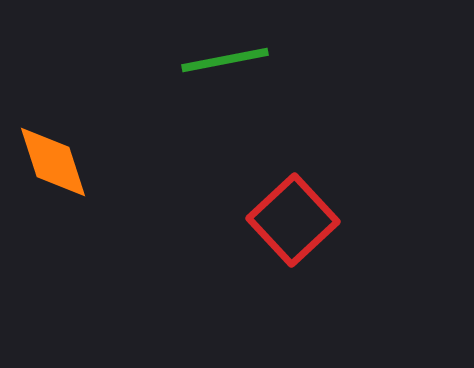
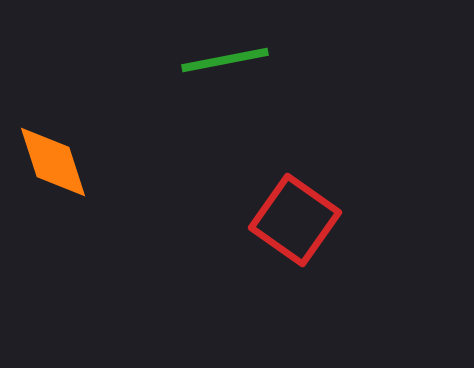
red square: moved 2 px right; rotated 12 degrees counterclockwise
